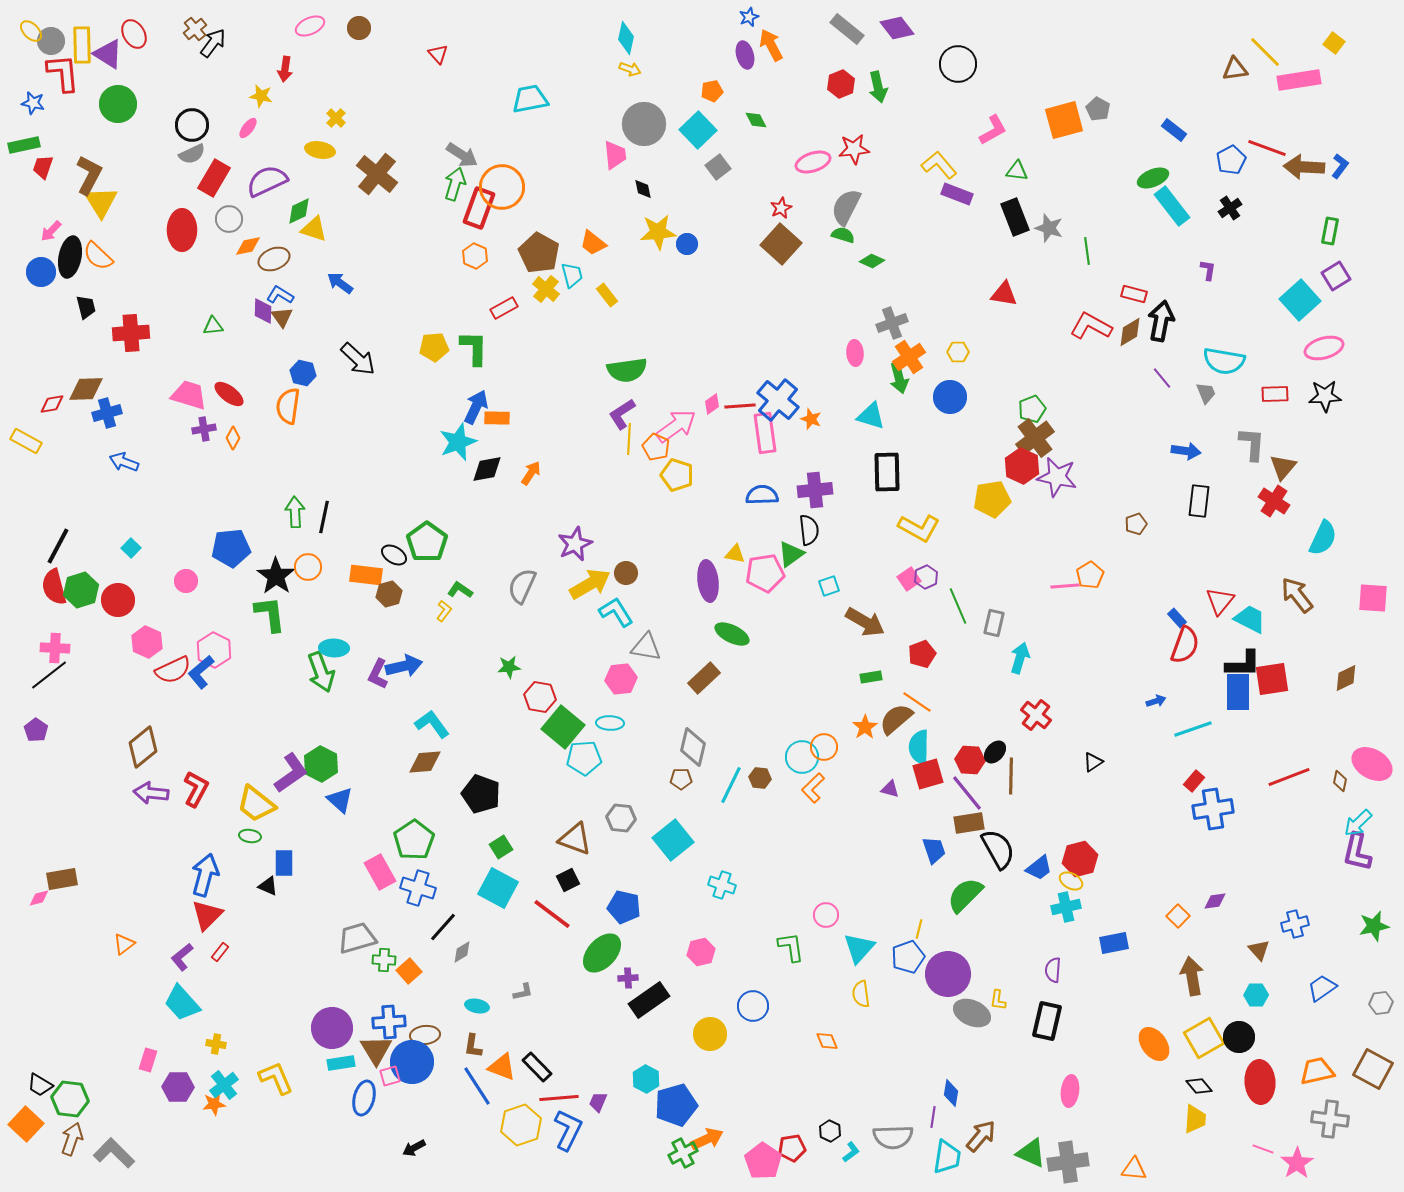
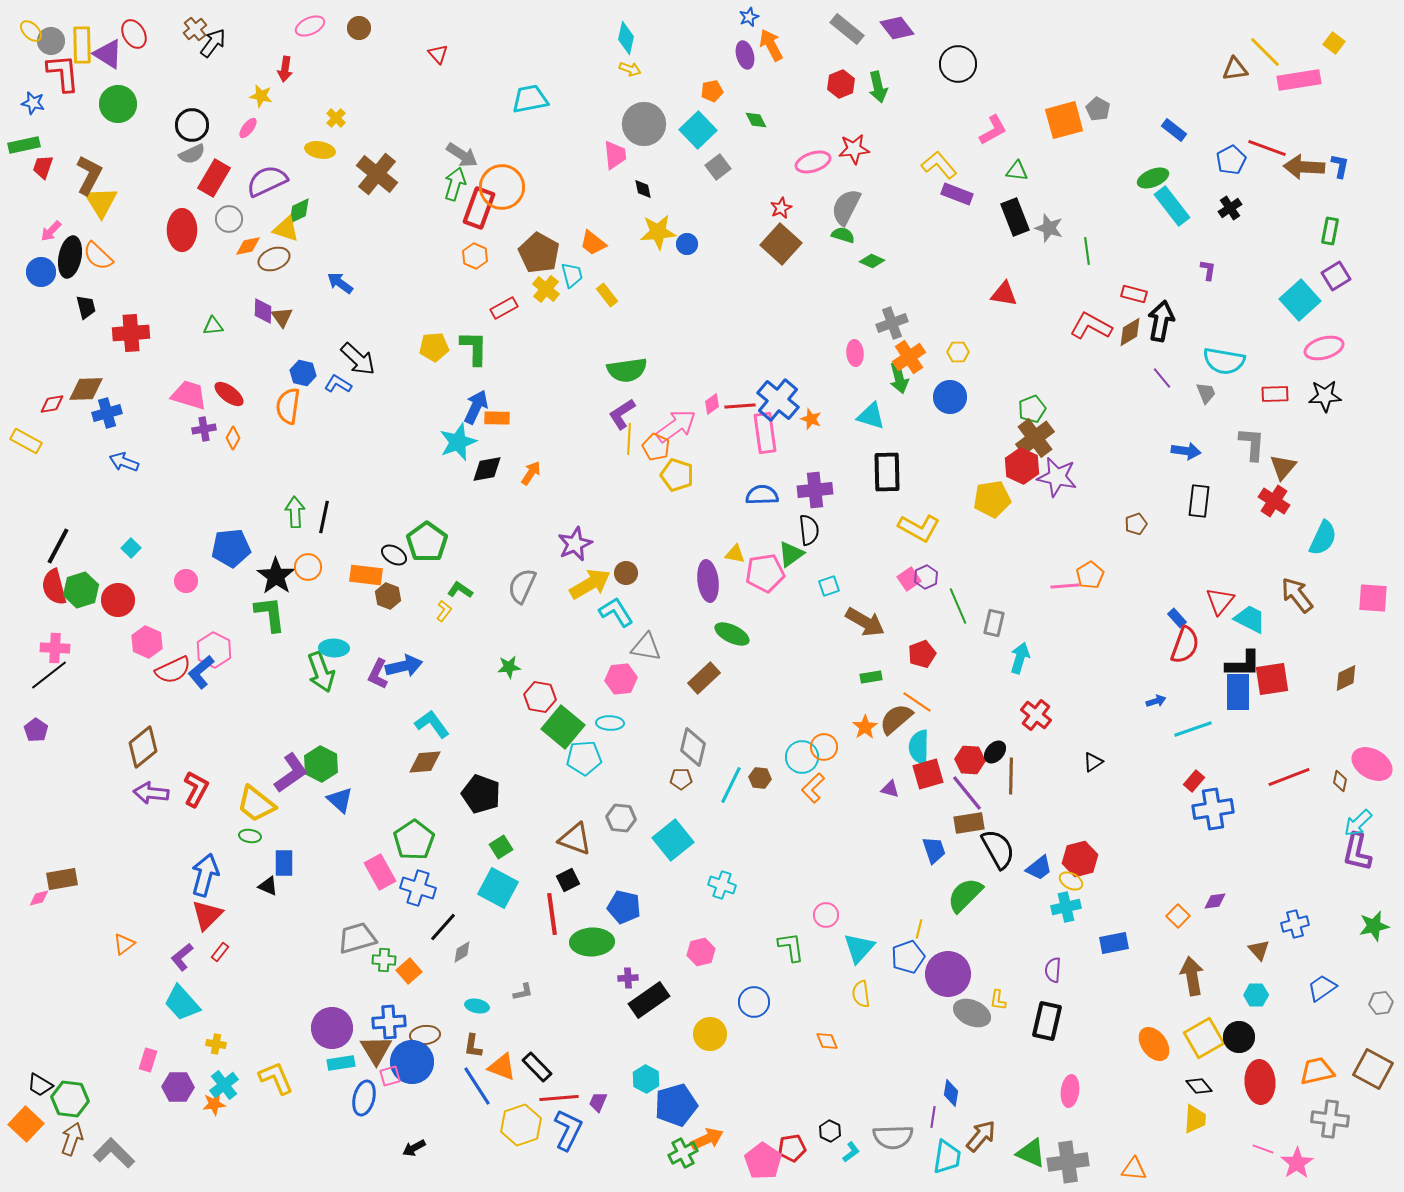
blue L-shape at (1340, 166): rotated 25 degrees counterclockwise
yellow triangle at (314, 229): moved 28 px left
blue L-shape at (280, 295): moved 58 px right, 89 px down
brown hexagon at (389, 594): moved 1 px left, 2 px down; rotated 25 degrees counterclockwise
red line at (552, 914): rotated 45 degrees clockwise
green ellipse at (602, 953): moved 10 px left, 11 px up; rotated 45 degrees clockwise
blue circle at (753, 1006): moved 1 px right, 4 px up
